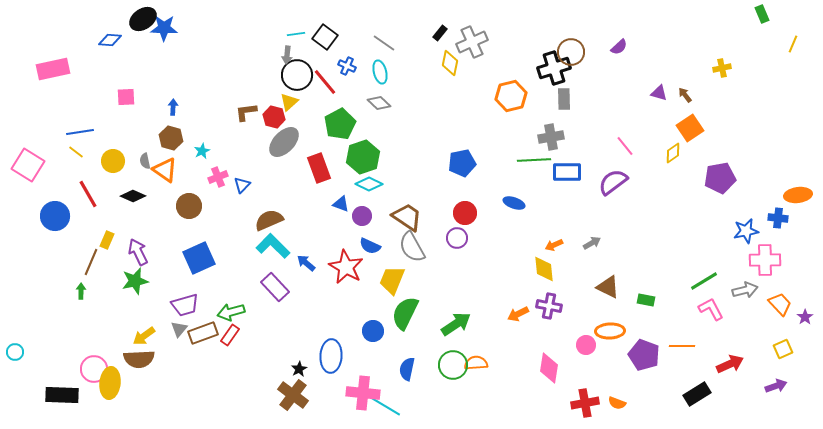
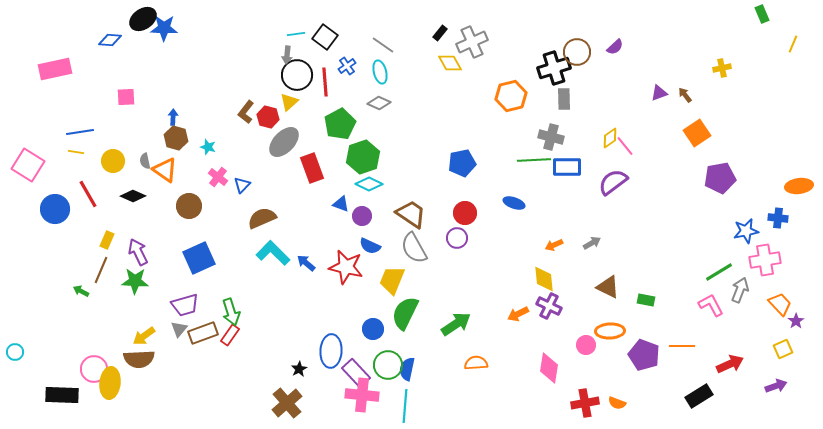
gray line at (384, 43): moved 1 px left, 2 px down
purple semicircle at (619, 47): moved 4 px left
brown circle at (571, 52): moved 6 px right
yellow diamond at (450, 63): rotated 40 degrees counterclockwise
blue cross at (347, 66): rotated 30 degrees clockwise
pink rectangle at (53, 69): moved 2 px right
red line at (325, 82): rotated 36 degrees clockwise
purple triangle at (659, 93): rotated 36 degrees counterclockwise
gray diamond at (379, 103): rotated 20 degrees counterclockwise
blue arrow at (173, 107): moved 10 px down
brown L-shape at (246, 112): rotated 45 degrees counterclockwise
red hexagon at (274, 117): moved 6 px left
orange square at (690, 128): moved 7 px right, 5 px down
gray cross at (551, 137): rotated 25 degrees clockwise
brown hexagon at (171, 138): moved 5 px right
cyan star at (202, 151): moved 6 px right, 4 px up; rotated 28 degrees counterclockwise
yellow line at (76, 152): rotated 28 degrees counterclockwise
yellow diamond at (673, 153): moved 63 px left, 15 px up
red rectangle at (319, 168): moved 7 px left
blue rectangle at (567, 172): moved 5 px up
pink cross at (218, 177): rotated 30 degrees counterclockwise
orange ellipse at (798, 195): moved 1 px right, 9 px up
blue circle at (55, 216): moved 7 px up
brown trapezoid at (407, 217): moved 4 px right, 3 px up
brown semicircle at (269, 220): moved 7 px left, 2 px up
cyan L-shape at (273, 246): moved 7 px down
gray semicircle at (412, 247): moved 2 px right, 1 px down
pink cross at (765, 260): rotated 8 degrees counterclockwise
brown line at (91, 262): moved 10 px right, 8 px down
red star at (346, 267): rotated 16 degrees counterclockwise
yellow diamond at (544, 269): moved 10 px down
green star at (135, 281): rotated 16 degrees clockwise
green line at (704, 281): moved 15 px right, 9 px up
purple rectangle at (275, 287): moved 81 px right, 86 px down
gray arrow at (745, 290): moved 5 px left; rotated 55 degrees counterclockwise
green arrow at (81, 291): rotated 63 degrees counterclockwise
purple cross at (549, 306): rotated 15 degrees clockwise
pink L-shape at (711, 309): moved 4 px up
green arrow at (231, 312): rotated 92 degrees counterclockwise
purple star at (805, 317): moved 9 px left, 4 px down
blue circle at (373, 331): moved 2 px up
blue ellipse at (331, 356): moved 5 px up
green circle at (453, 365): moved 65 px left
pink cross at (363, 393): moved 1 px left, 2 px down
black rectangle at (697, 394): moved 2 px right, 2 px down
brown cross at (293, 395): moved 6 px left, 8 px down; rotated 12 degrees clockwise
cyan line at (385, 406): moved 20 px right; rotated 64 degrees clockwise
